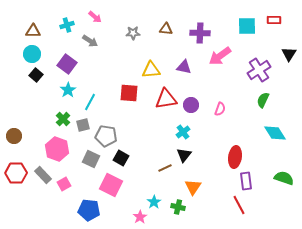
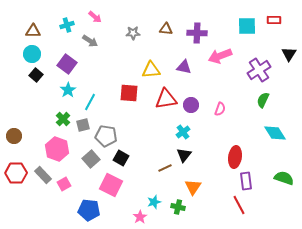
purple cross at (200, 33): moved 3 px left
pink arrow at (220, 56): rotated 15 degrees clockwise
gray square at (91, 159): rotated 24 degrees clockwise
cyan star at (154, 202): rotated 16 degrees clockwise
